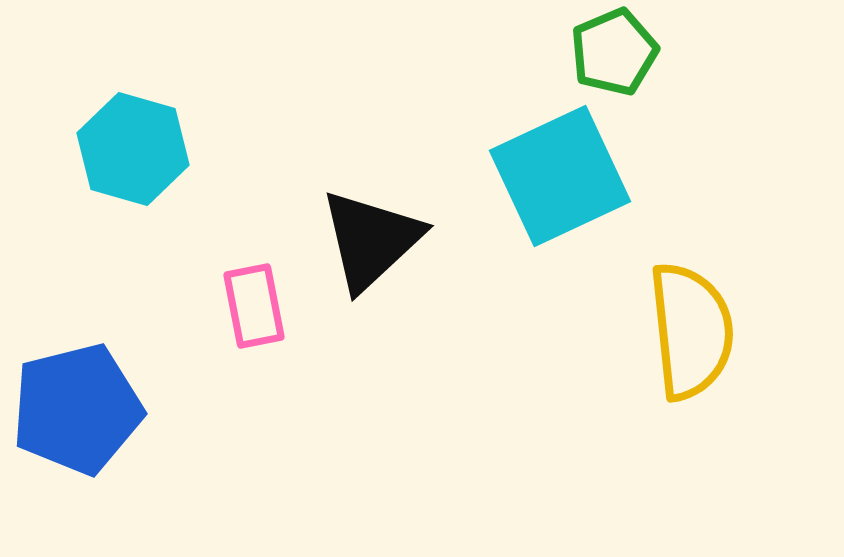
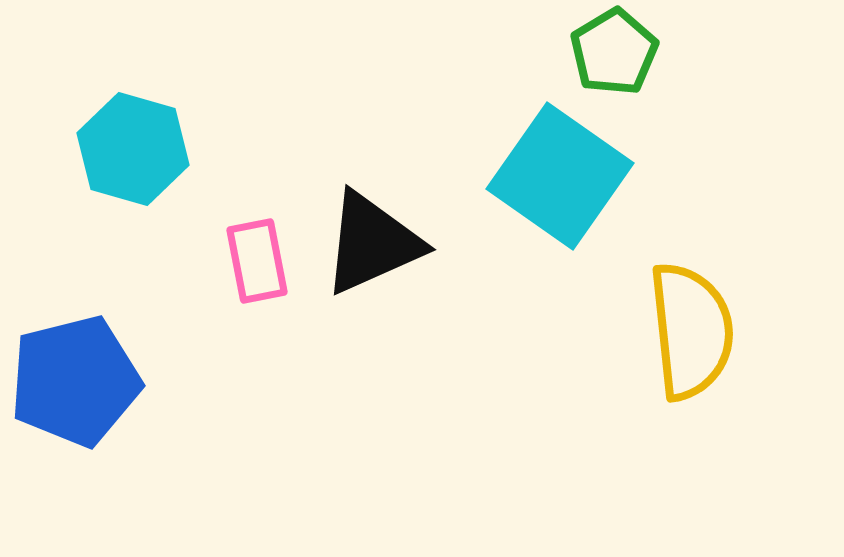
green pentagon: rotated 8 degrees counterclockwise
cyan square: rotated 30 degrees counterclockwise
black triangle: moved 1 px right, 3 px down; rotated 19 degrees clockwise
pink rectangle: moved 3 px right, 45 px up
blue pentagon: moved 2 px left, 28 px up
